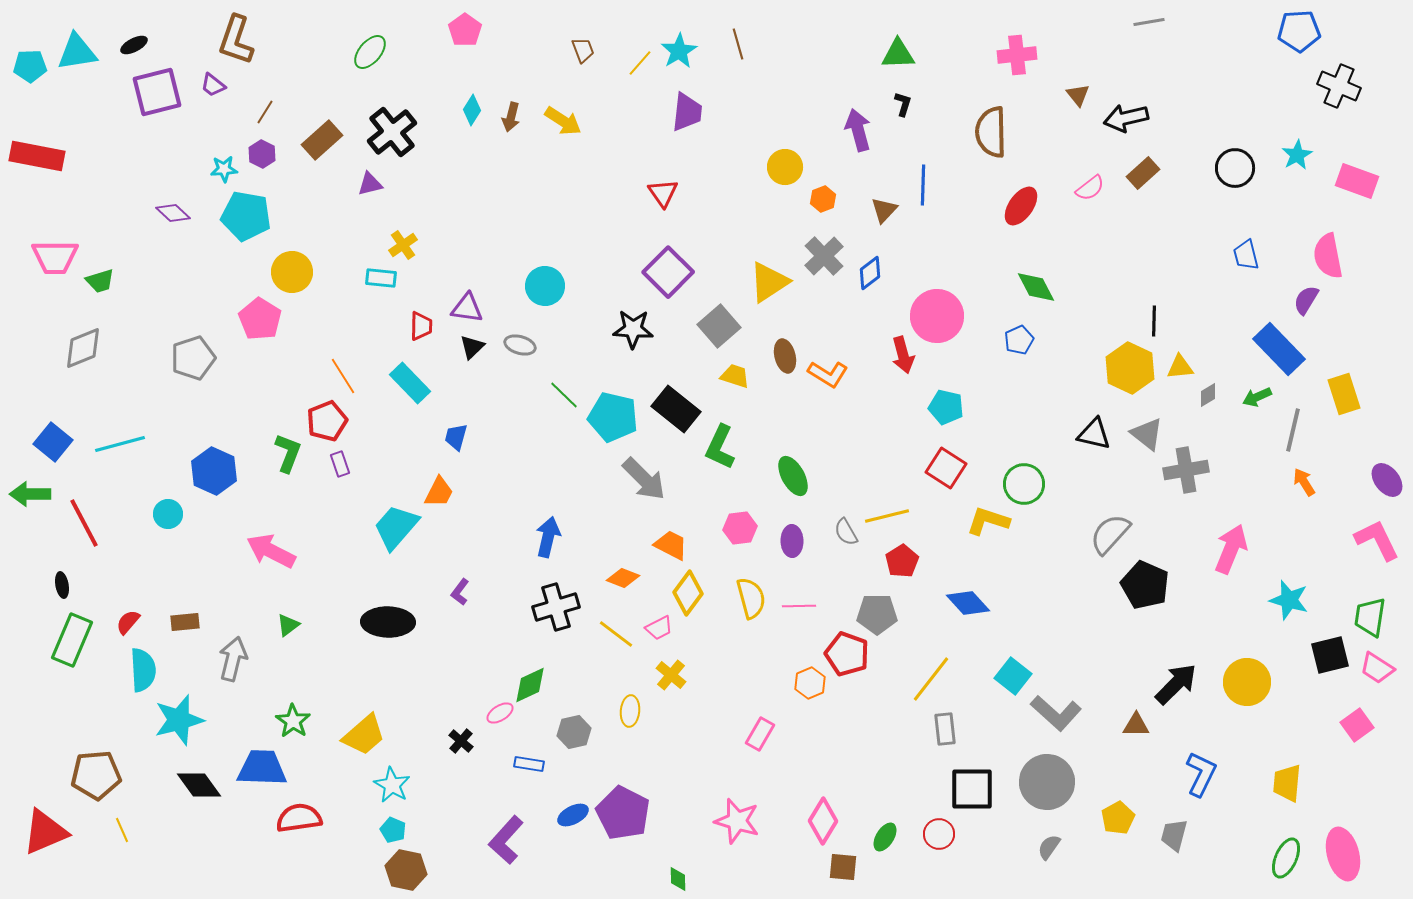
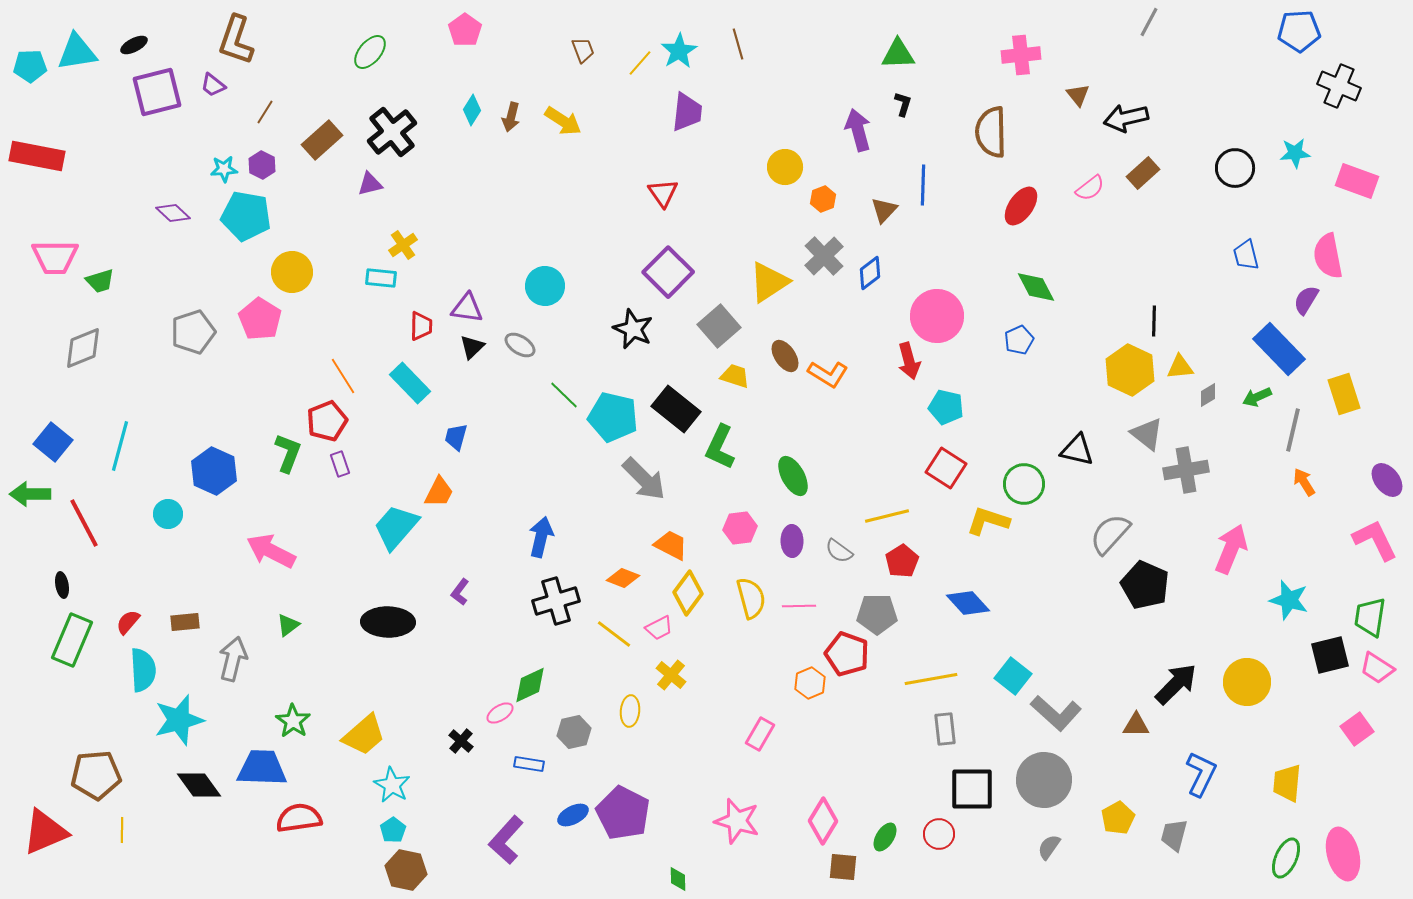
gray line at (1149, 22): rotated 52 degrees counterclockwise
pink cross at (1017, 55): moved 4 px right
purple hexagon at (262, 154): moved 11 px down
cyan star at (1297, 155): moved 2 px left, 2 px up; rotated 24 degrees clockwise
black star at (633, 329): rotated 21 degrees clockwise
gray ellipse at (520, 345): rotated 16 degrees clockwise
red arrow at (903, 355): moved 6 px right, 6 px down
brown ellipse at (785, 356): rotated 20 degrees counterclockwise
gray pentagon at (193, 358): moved 26 px up
yellow hexagon at (1130, 368): moved 2 px down
black triangle at (1094, 434): moved 17 px left, 16 px down
cyan line at (120, 444): moved 2 px down; rotated 60 degrees counterclockwise
gray semicircle at (846, 532): moved 7 px left, 19 px down; rotated 24 degrees counterclockwise
blue arrow at (548, 537): moved 7 px left
pink L-shape at (1377, 540): moved 2 px left
black cross at (556, 607): moved 6 px up
yellow line at (616, 634): moved 2 px left
yellow line at (931, 679): rotated 42 degrees clockwise
pink square at (1357, 725): moved 4 px down
gray circle at (1047, 782): moved 3 px left, 2 px up
yellow line at (122, 830): rotated 25 degrees clockwise
cyan pentagon at (393, 830): rotated 15 degrees clockwise
